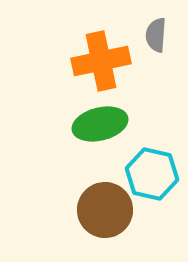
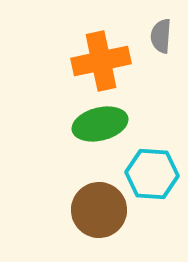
gray semicircle: moved 5 px right, 1 px down
cyan hexagon: rotated 9 degrees counterclockwise
brown circle: moved 6 px left
